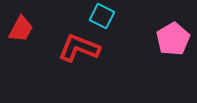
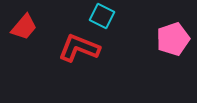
red trapezoid: moved 3 px right, 2 px up; rotated 12 degrees clockwise
pink pentagon: rotated 12 degrees clockwise
